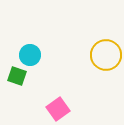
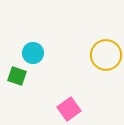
cyan circle: moved 3 px right, 2 px up
pink square: moved 11 px right
